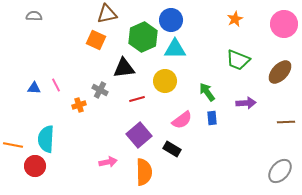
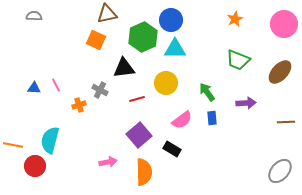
yellow circle: moved 1 px right, 2 px down
cyan semicircle: moved 4 px right, 1 px down; rotated 12 degrees clockwise
